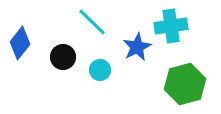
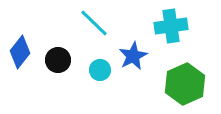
cyan line: moved 2 px right, 1 px down
blue diamond: moved 9 px down
blue star: moved 4 px left, 9 px down
black circle: moved 5 px left, 3 px down
green hexagon: rotated 9 degrees counterclockwise
